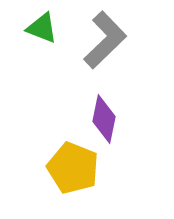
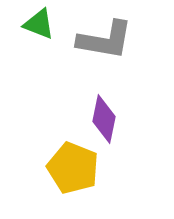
green triangle: moved 3 px left, 4 px up
gray L-shape: rotated 54 degrees clockwise
